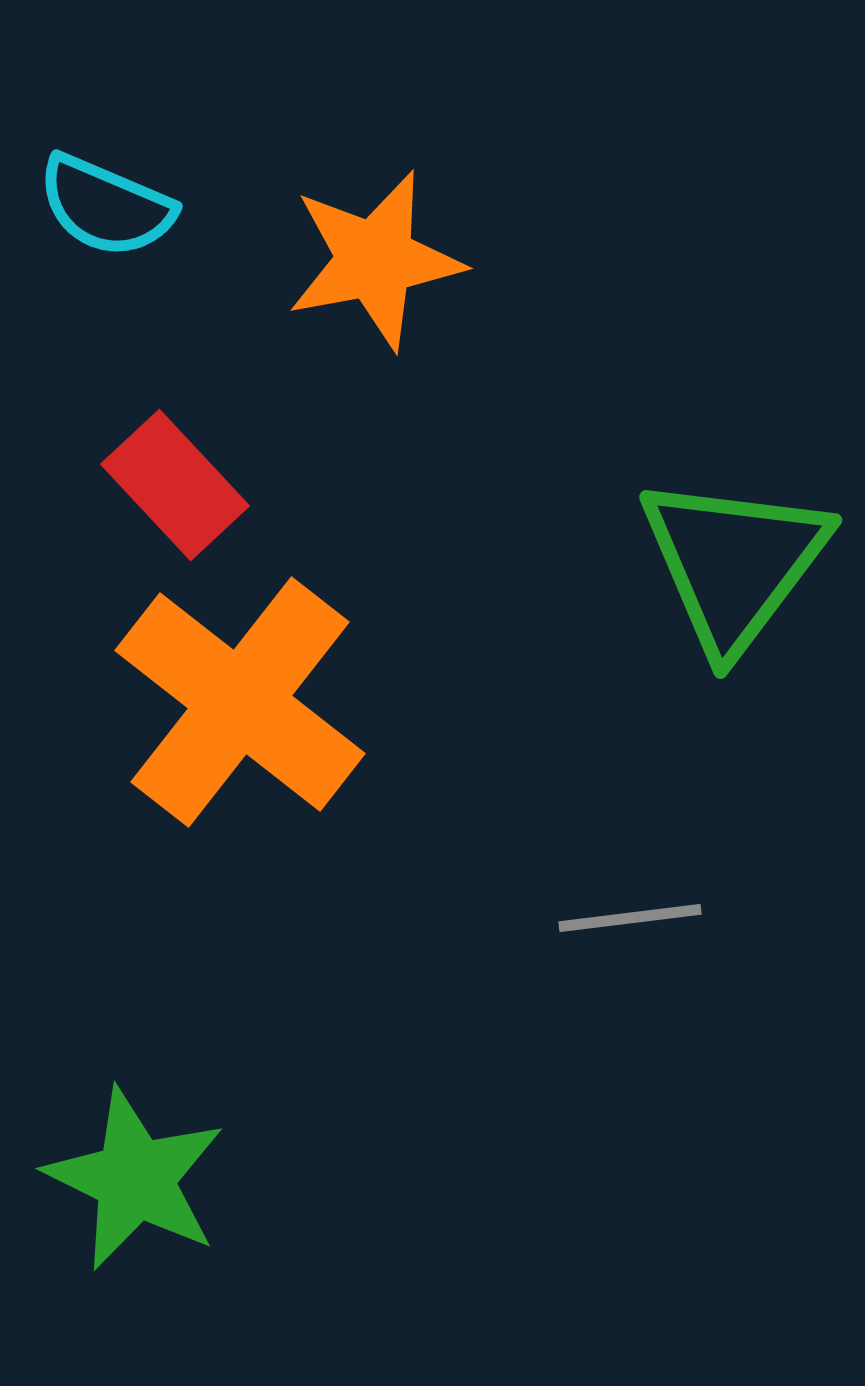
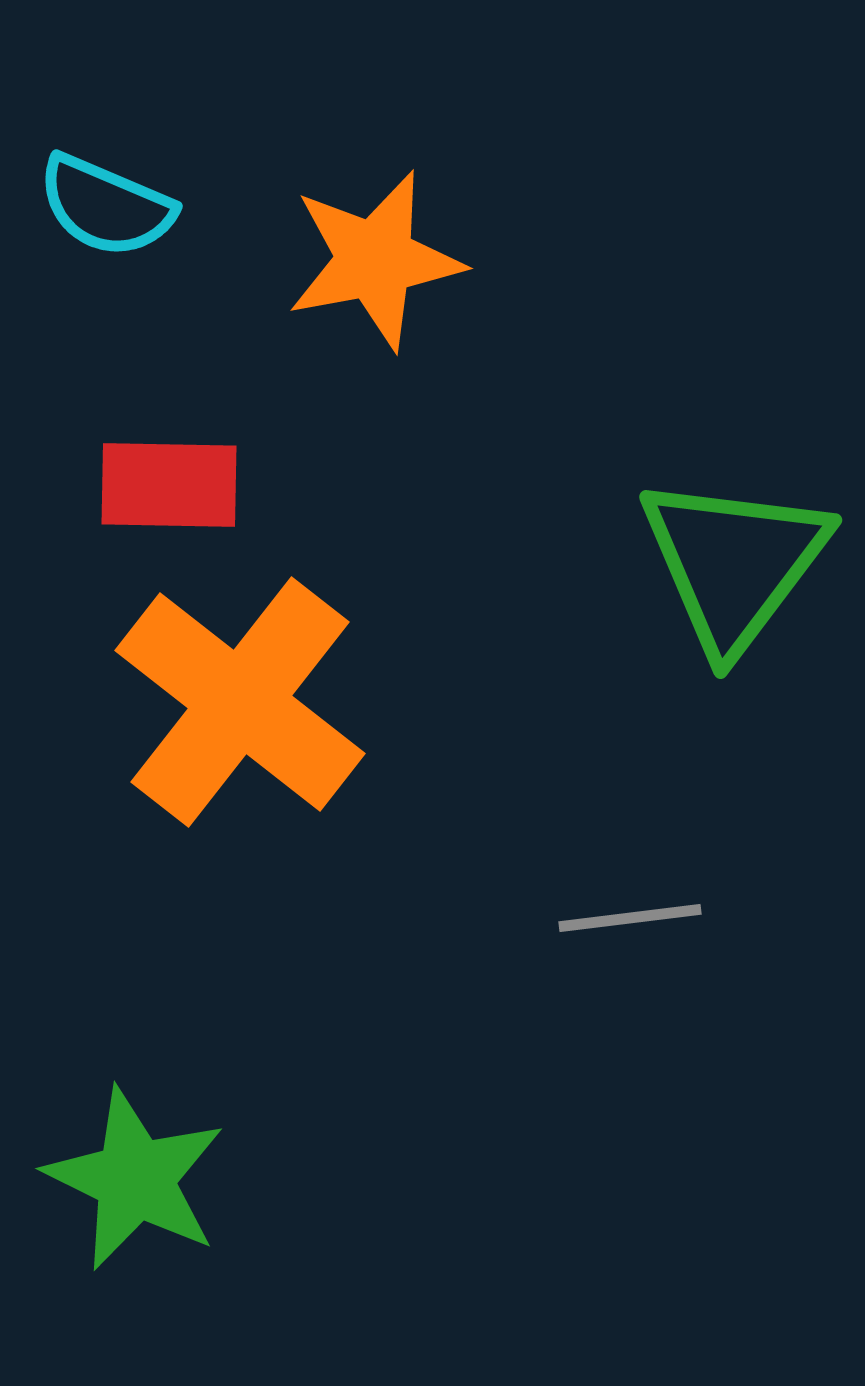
red rectangle: moved 6 px left; rotated 46 degrees counterclockwise
